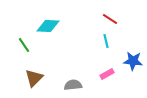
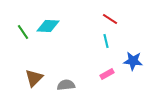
green line: moved 1 px left, 13 px up
gray semicircle: moved 7 px left
